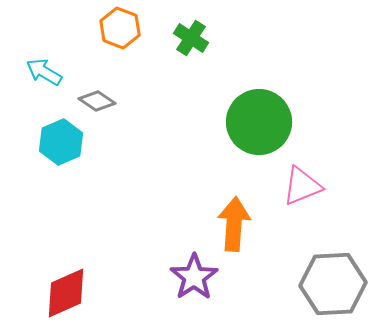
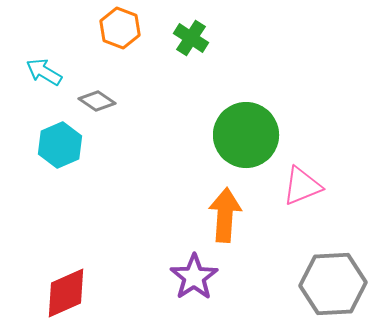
green circle: moved 13 px left, 13 px down
cyan hexagon: moved 1 px left, 3 px down
orange arrow: moved 9 px left, 9 px up
